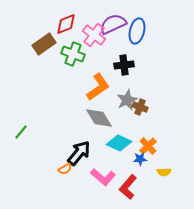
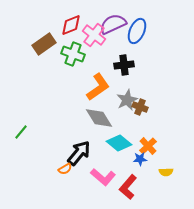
red diamond: moved 5 px right, 1 px down
blue ellipse: rotated 10 degrees clockwise
cyan diamond: rotated 15 degrees clockwise
yellow semicircle: moved 2 px right
